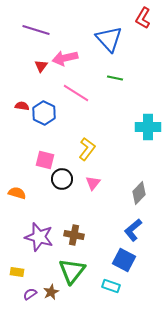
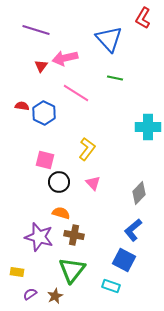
black circle: moved 3 px left, 3 px down
pink triangle: rotated 21 degrees counterclockwise
orange semicircle: moved 44 px right, 20 px down
green triangle: moved 1 px up
brown star: moved 4 px right, 4 px down
